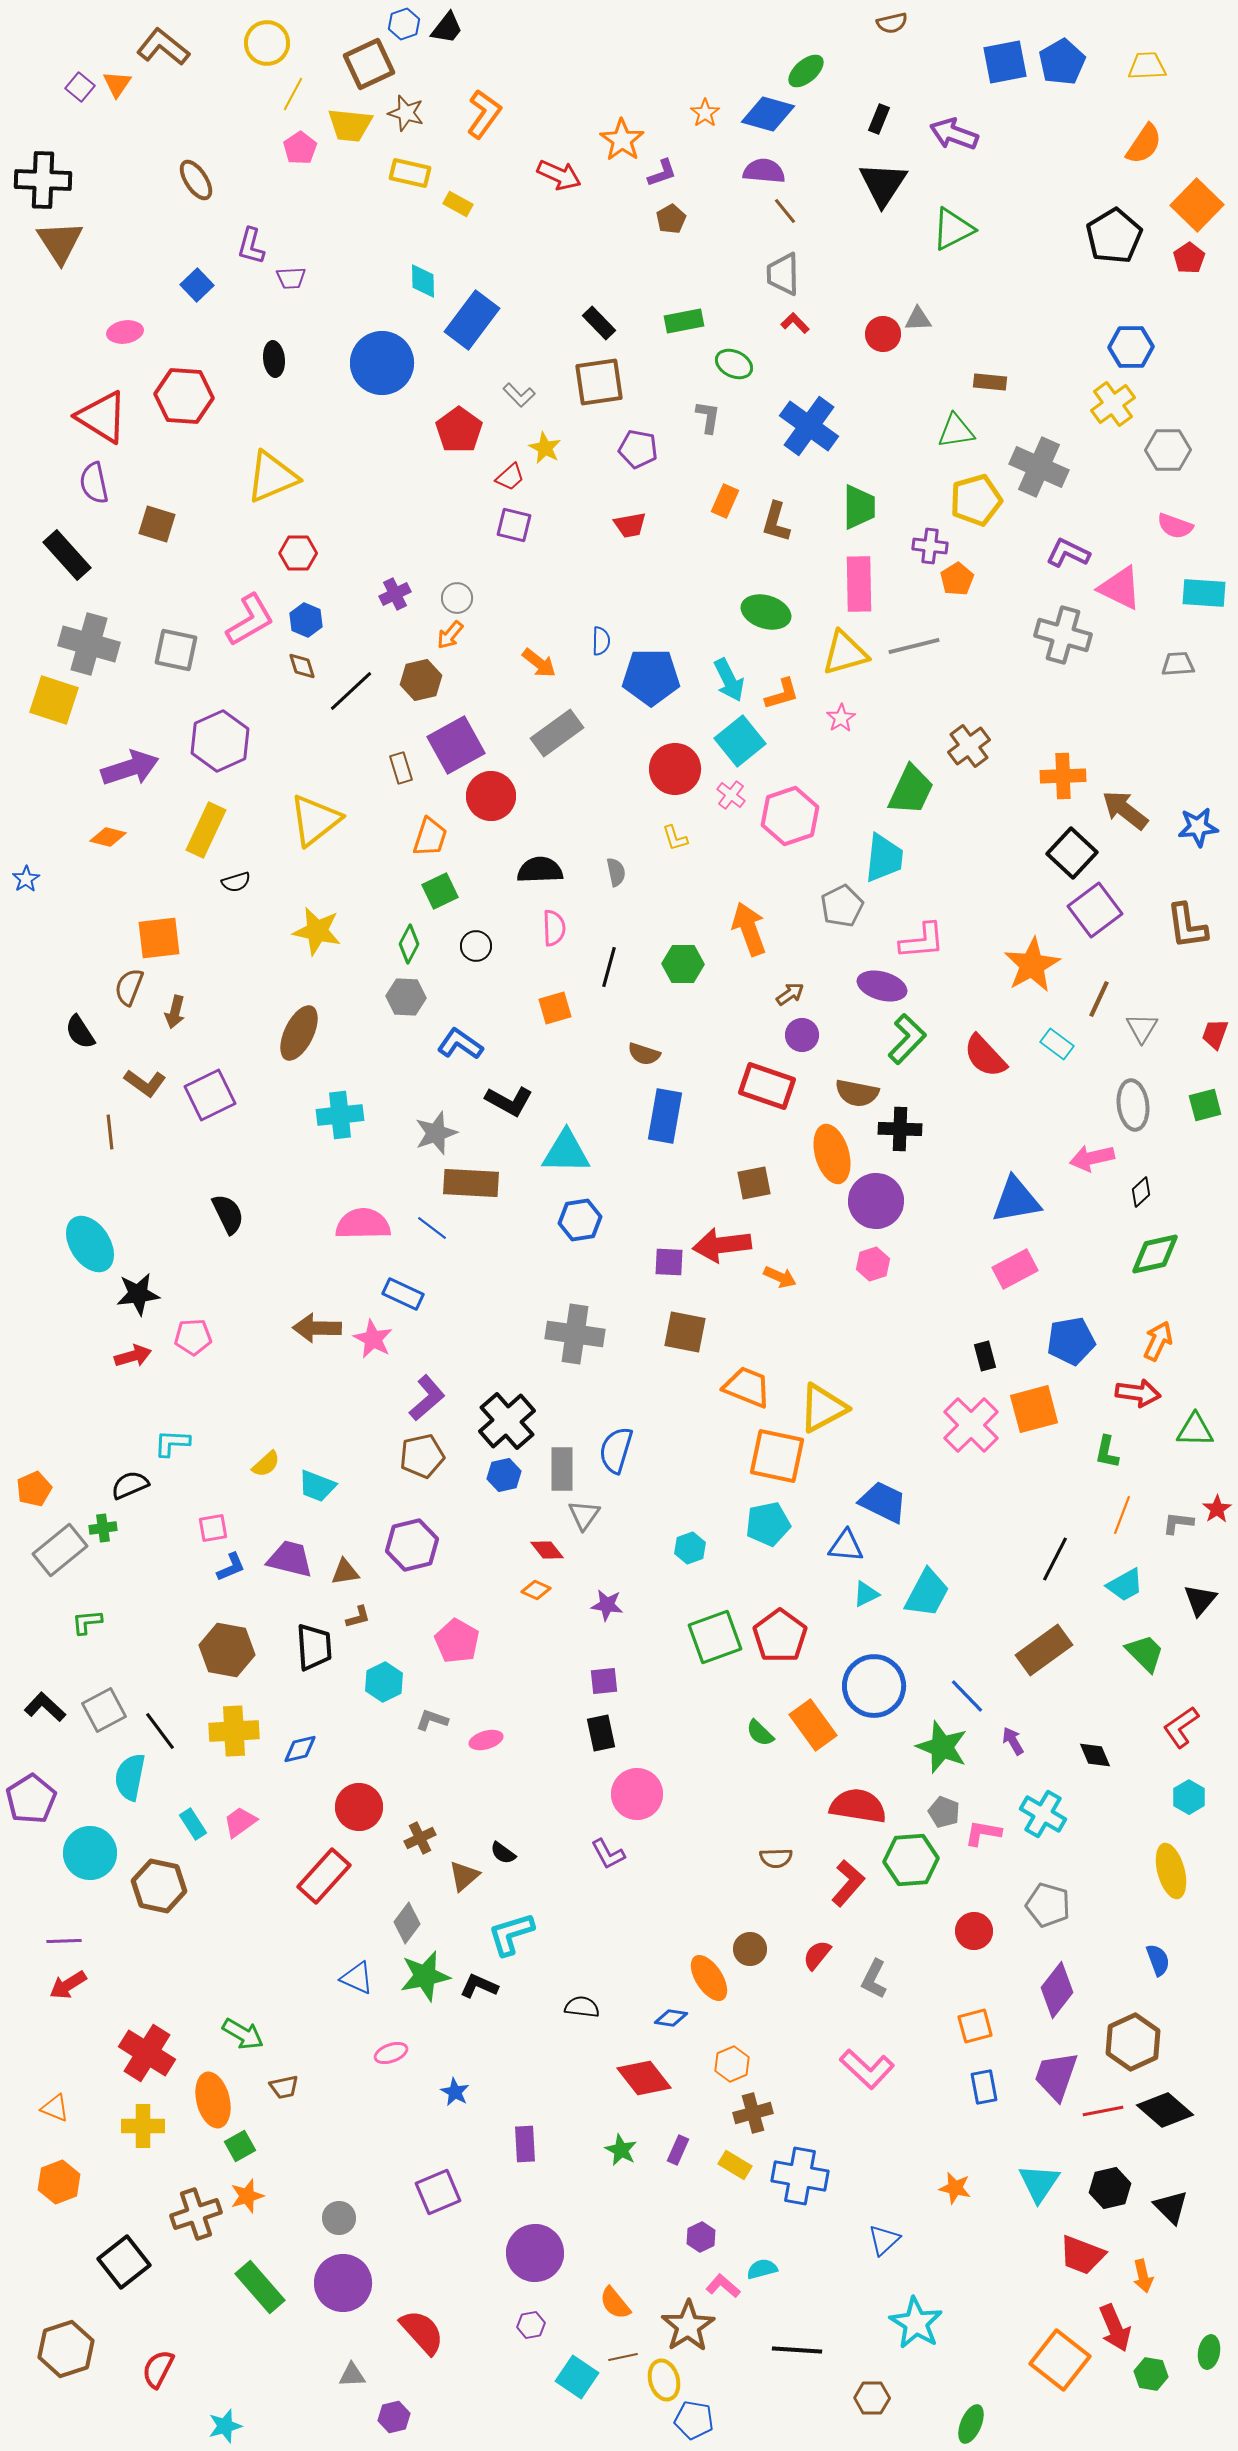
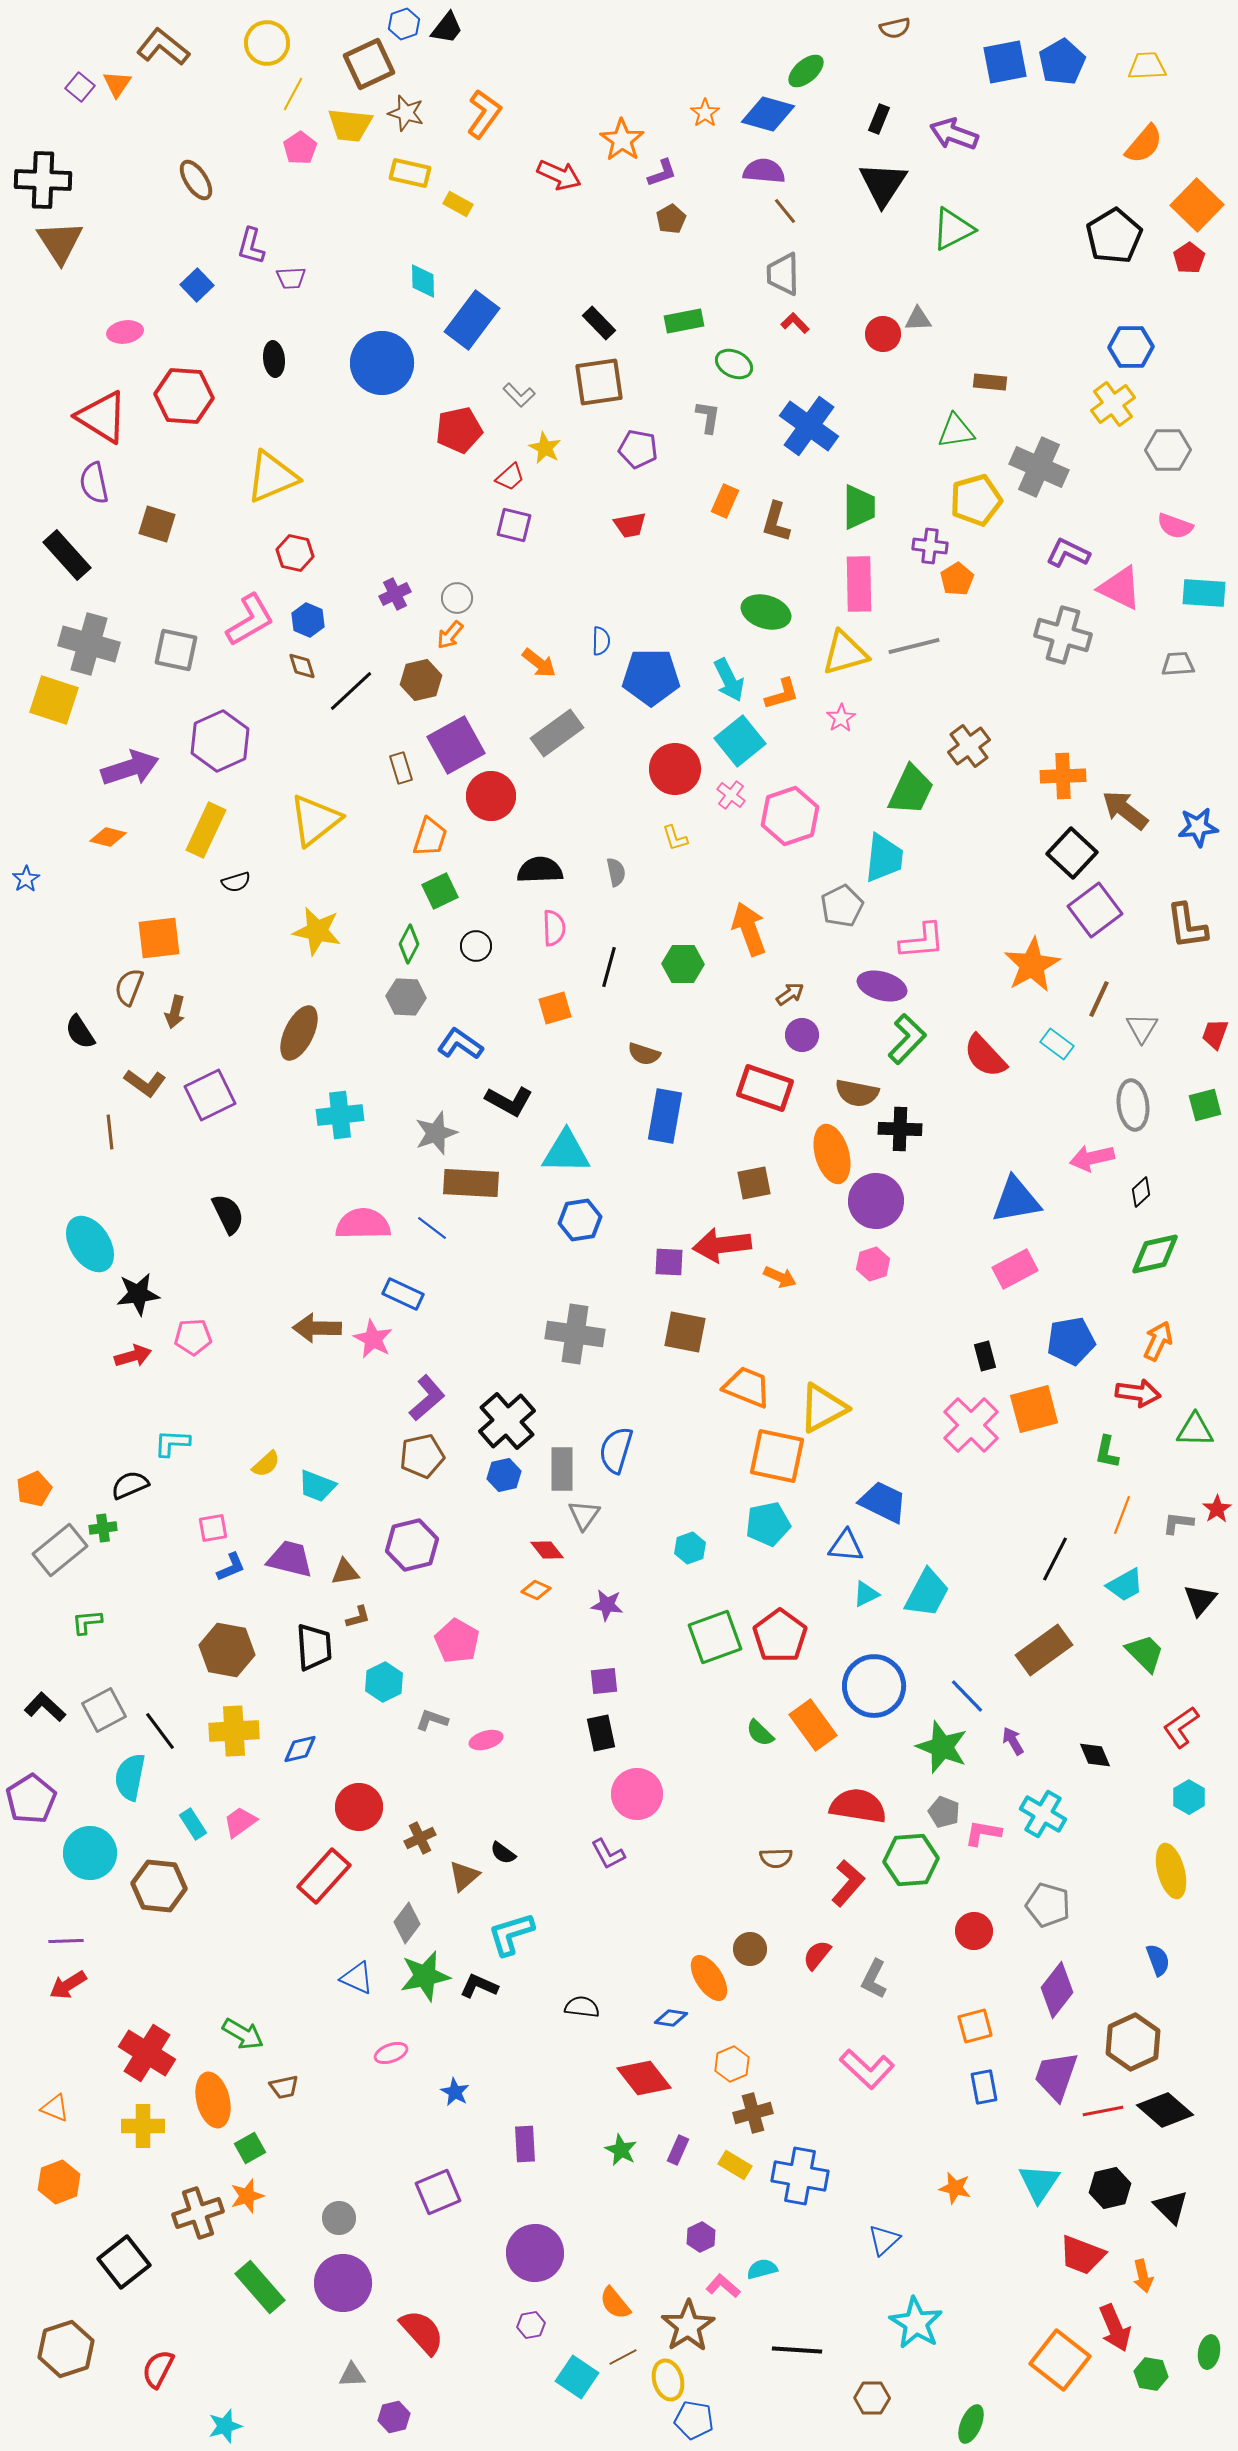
brown semicircle at (892, 23): moved 3 px right, 5 px down
orange semicircle at (1144, 144): rotated 6 degrees clockwise
red pentagon at (459, 430): rotated 24 degrees clockwise
red hexagon at (298, 553): moved 3 px left; rotated 12 degrees clockwise
blue hexagon at (306, 620): moved 2 px right
red rectangle at (767, 1086): moved 2 px left, 2 px down
brown hexagon at (159, 1886): rotated 6 degrees counterclockwise
purple line at (64, 1941): moved 2 px right
green square at (240, 2146): moved 10 px right, 2 px down
brown cross at (196, 2214): moved 2 px right, 1 px up
brown line at (623, 2357): rotated 16 degrees counterclockwise
yellow ellipse at (664, 2380): moved 4 px right
